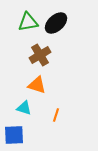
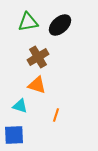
black ellipse: moved 4 px right, 2 px down
brown cross: moved 2 px left, 2 px down
cyan triangle: moved 4 px left, 2 px up
